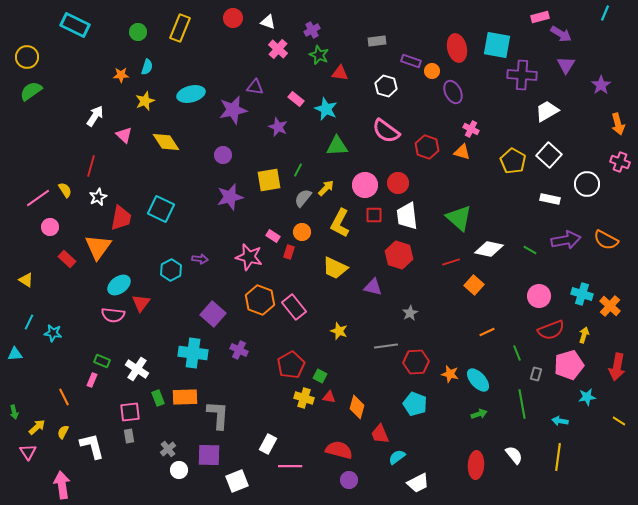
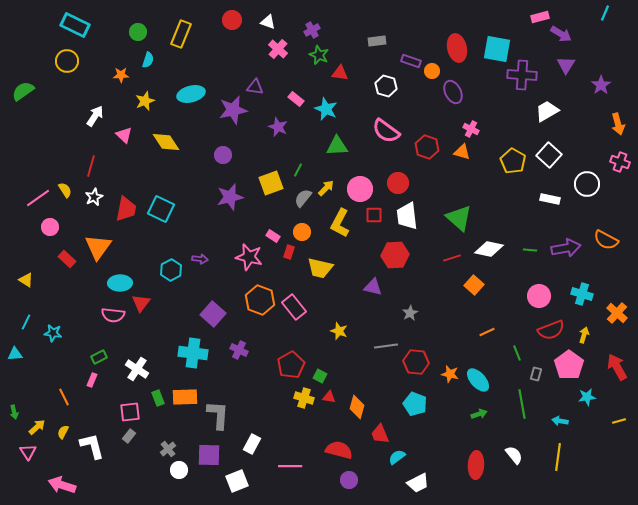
red circle at (233, 18): moved 1 px left, 2 px down
yellow rectangle at (180, 28): moved 1 px right, 6 px down
cyan square at (497, 45): moved 4 px down
yellow circle at (27, 57): moved 40 px right, 4 px down
cyan semicircle at (147, 67): moved 1 px right, 7 px up
green semicircle at (31, 91): moved 8 px left
yellow square at (269, 180): moved 2 px right, 3 px down; rotated 10 degrees counterclockwise
pink circle at (365, 185): moved 5 px left, 4 px down
white star at (98, 197): moved 4 px left
red trapezoid at (121, 218): moved 5 px right, 9 px up
purple arrow at (566, 240): moved 8 px down
green line at (530, 250): rotated 24 degrees counterclockwise
red hexagon at (399, 255): moved 4 px left; rotated 20 degrees counterclockwise
red line at (451, 262): moved 1 px right, 4 px up
yellow trapezoid at (335, 268): moved 15 px left; rotated 12 degrees counterclockwise
cyan ellipse at (119, 285): moved 1 px right, 2 px up; rotated 35 degrees clockwise
orange cross at (610, 306): moved 7 px right, 7 px down
cyan line at (29, 322): moved 3 px left
green rectangle at (102, 361): moved 3 px left, 4 px up; rotated 49 degrees counterclockwise
red hexagon at (416, 362): rotated 10 degrees clockwise
pink pentagon at (569, 365): rotated 20 degrees counterclockwise
red arrow at (617, 367): rotated 140 degrees clockwise
yellow line at (619, 421): rotated 48 degrees counterclockwise
gray rectangle at (129, 436): rotated 48 degrees clockwise
white rectangle at (268, 444): moved 16 px left
pink arrow at (62, 485): rotated 64 degrees counterclockwise
